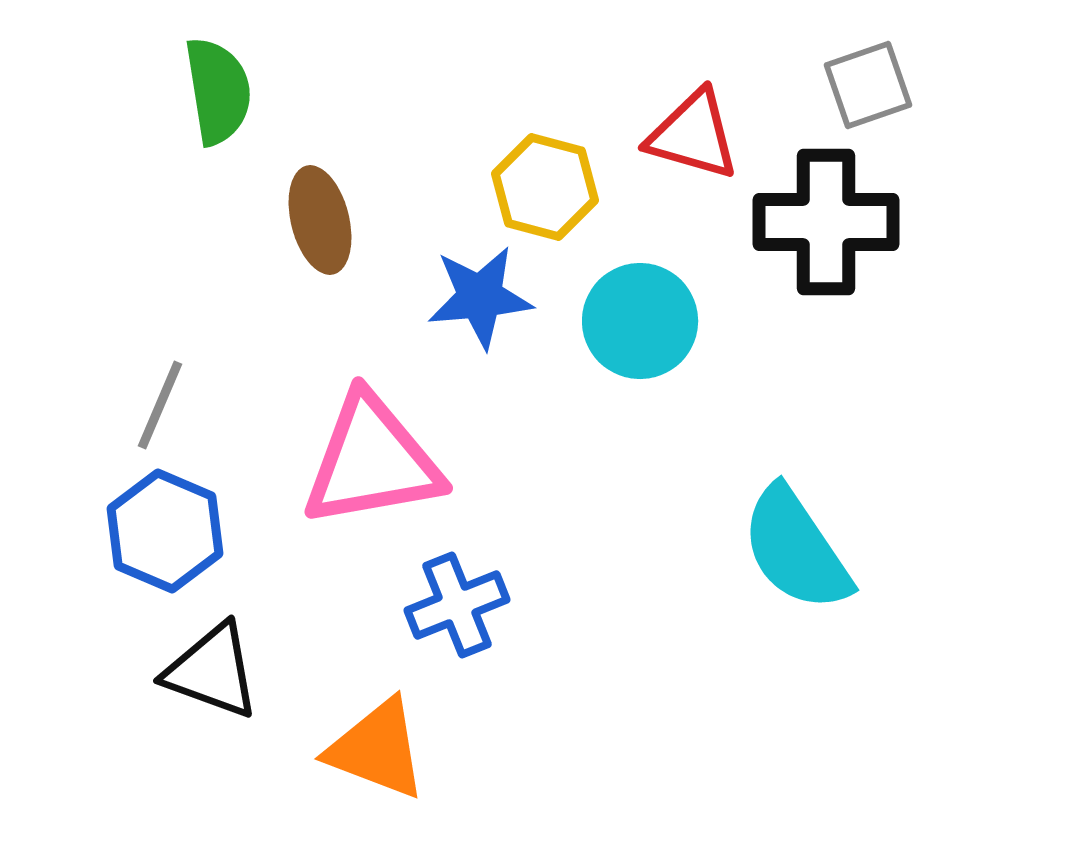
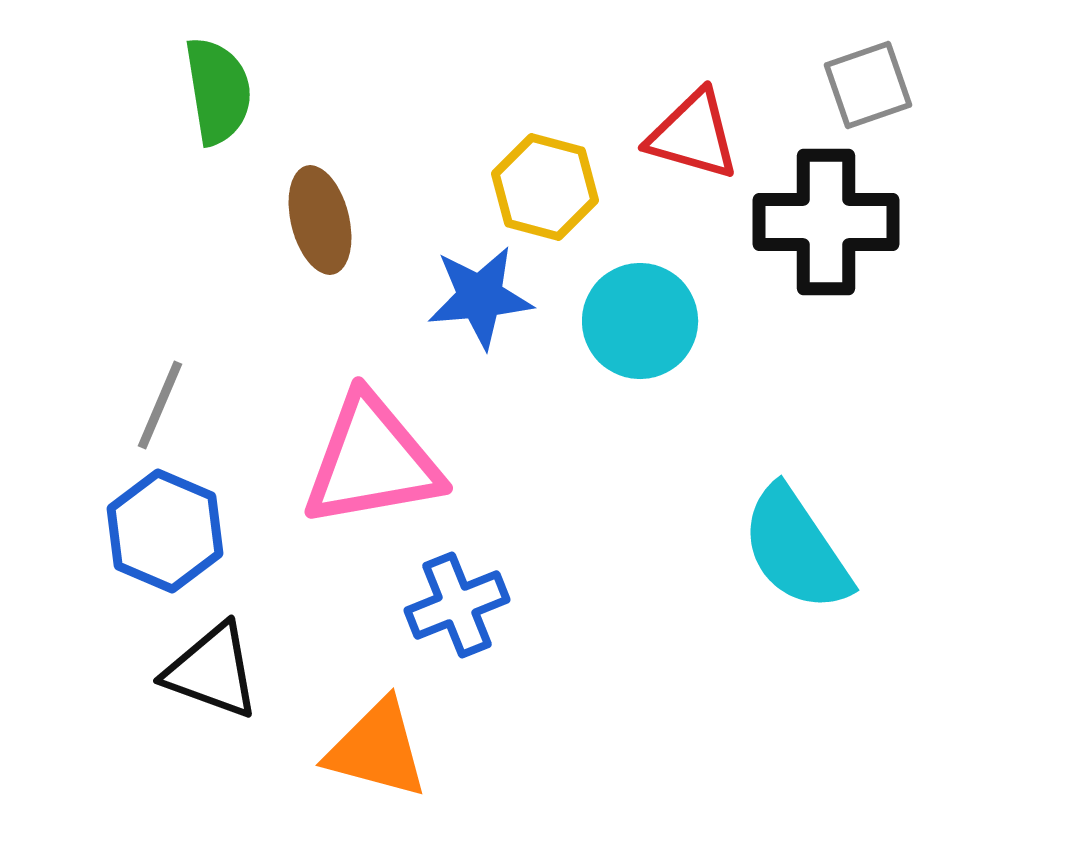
orange triangle: rotated 6 degrees counterclockwise
